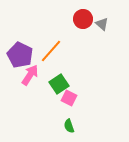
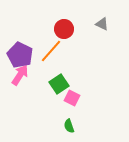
red circle: moved 19 px left, 10 px down
gray triangle: rotated 16 degrees counterclockwise
pink arrow: moved 10 px left
pink square: moved 3 px right
